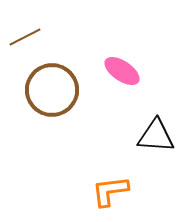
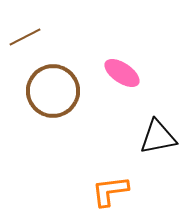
pink ellipse: moved 2 px down
brown circle: moved 1 px right, 1 px down
black triangle: moved 2 px right, 1 px down; rotated 15 degrees counterclockwise
